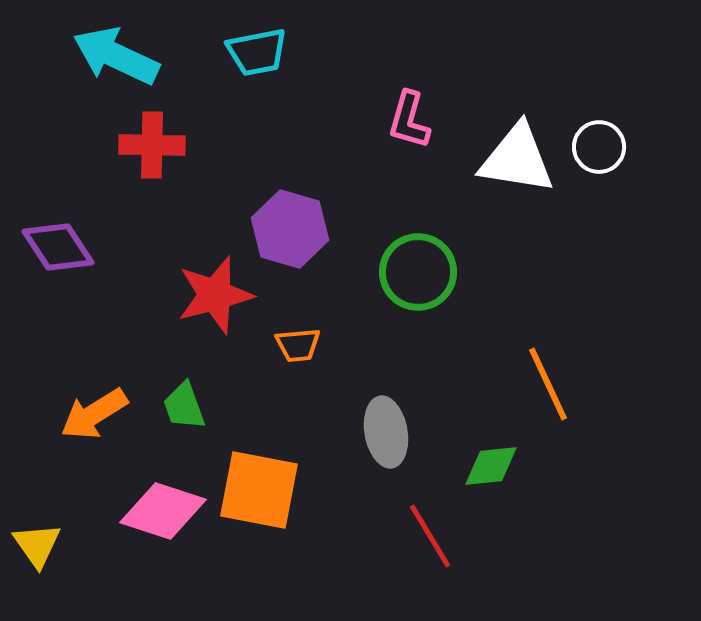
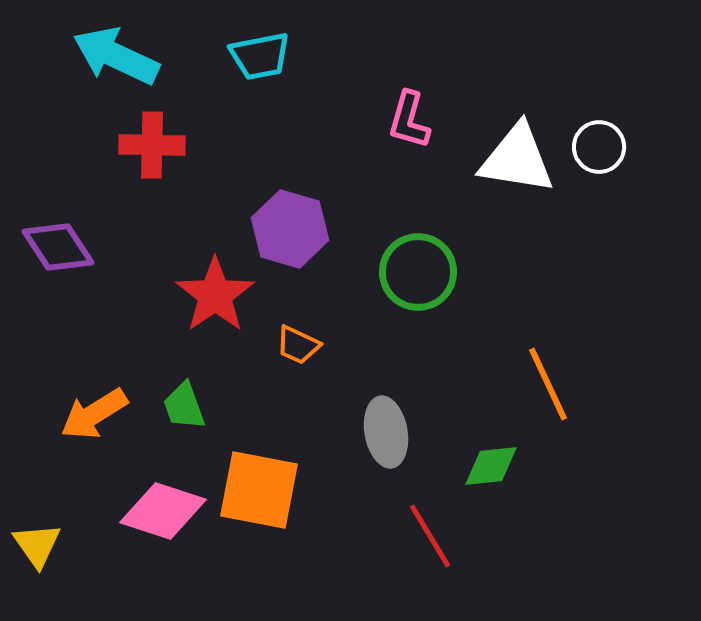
cyan trapezoid: moved 3 px right, 4 px down
red star: rotated 20 degrees counterclockwise
orange trapezoid: rotated 30 degrees clockwise
